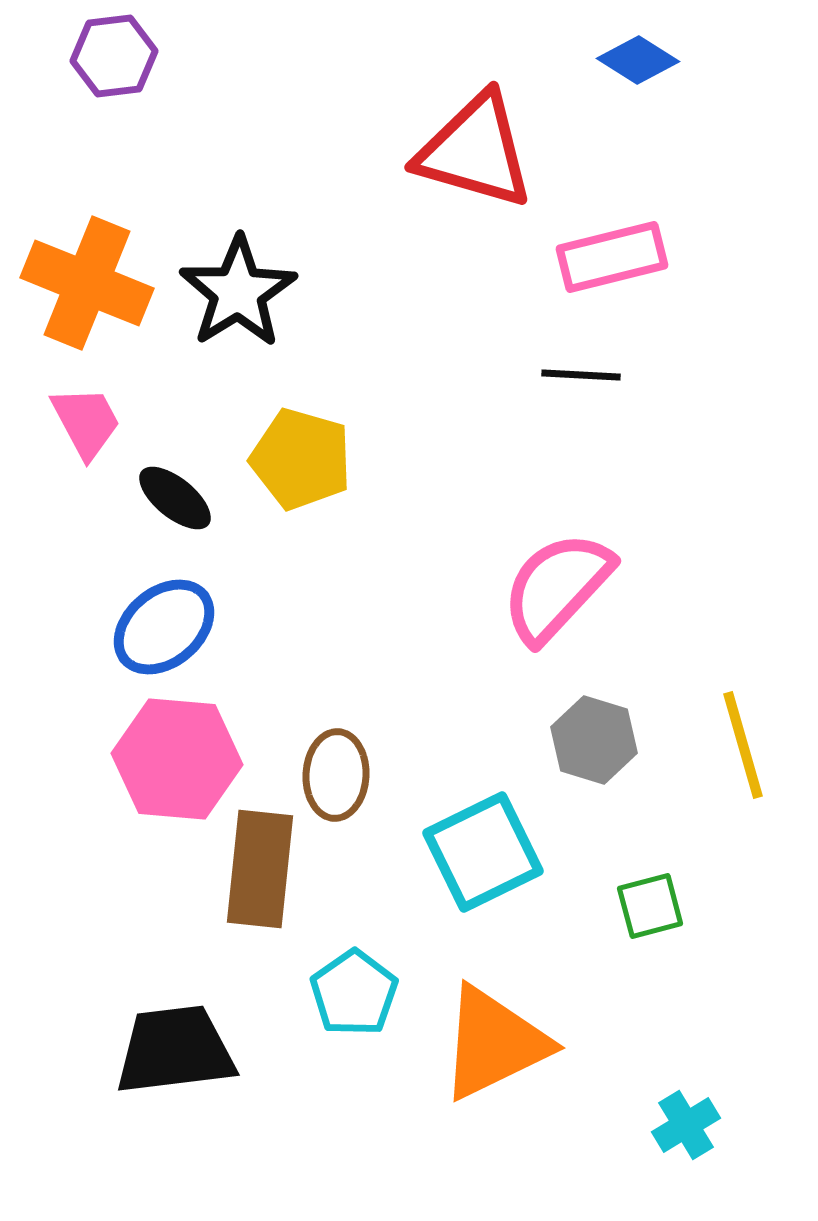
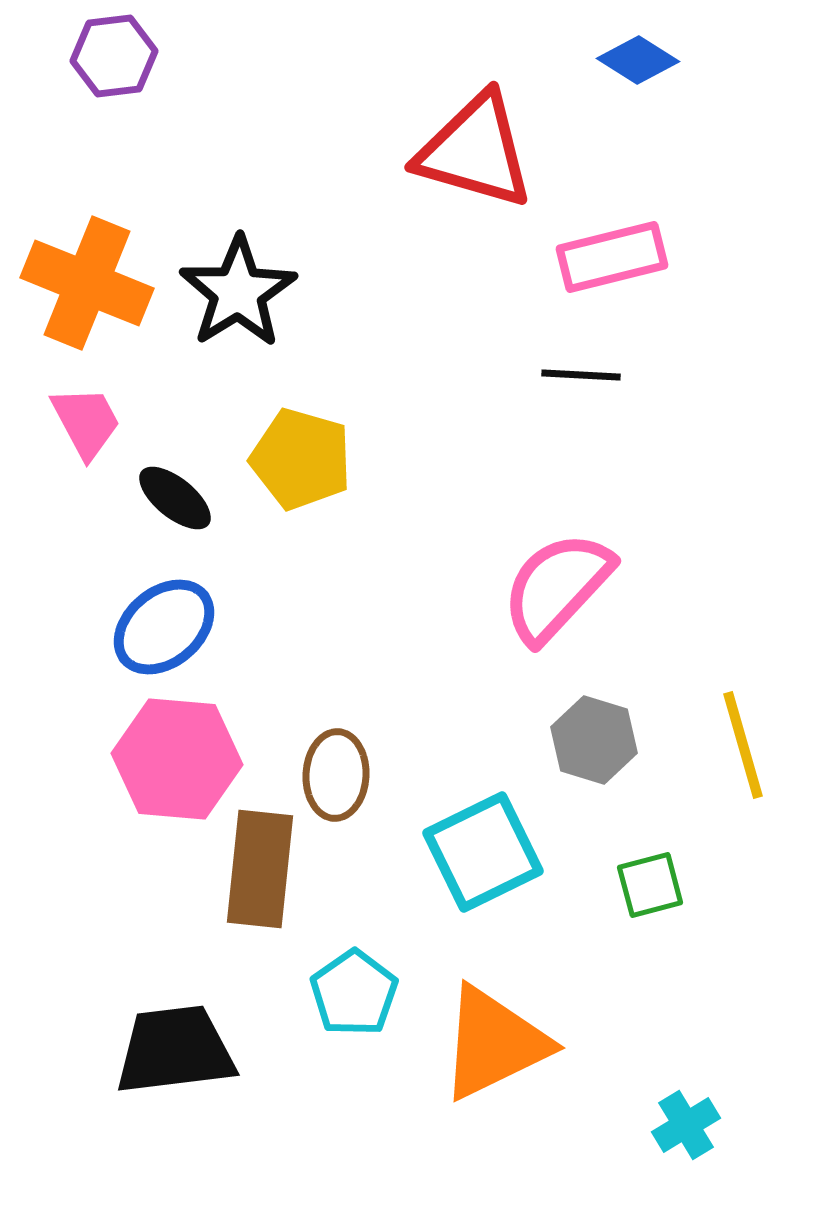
green square: moved 21 px up
